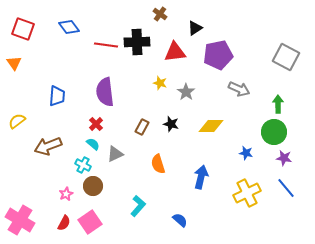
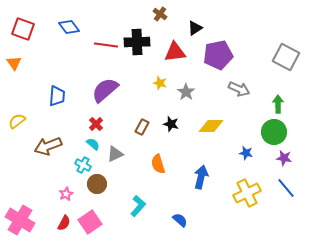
purple semicircle: moved 2 px up; rotated 56 degrees clockwise
brown circle: moved 4 px right, 2 px up
